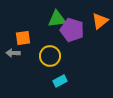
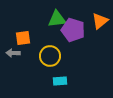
purple pentagon: moved 1 px right
cyan rectangle: rotated 24 degrees clockwise
